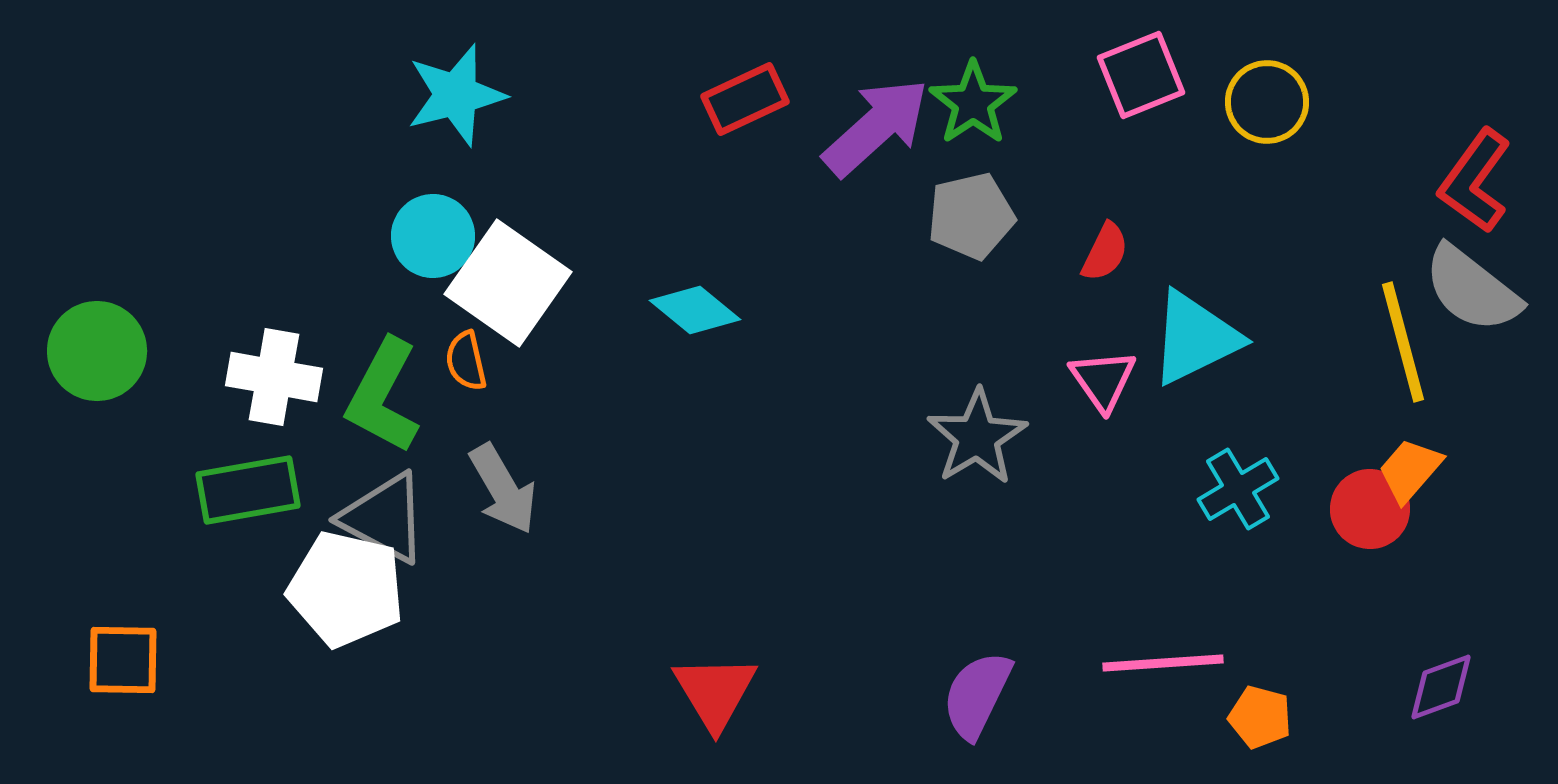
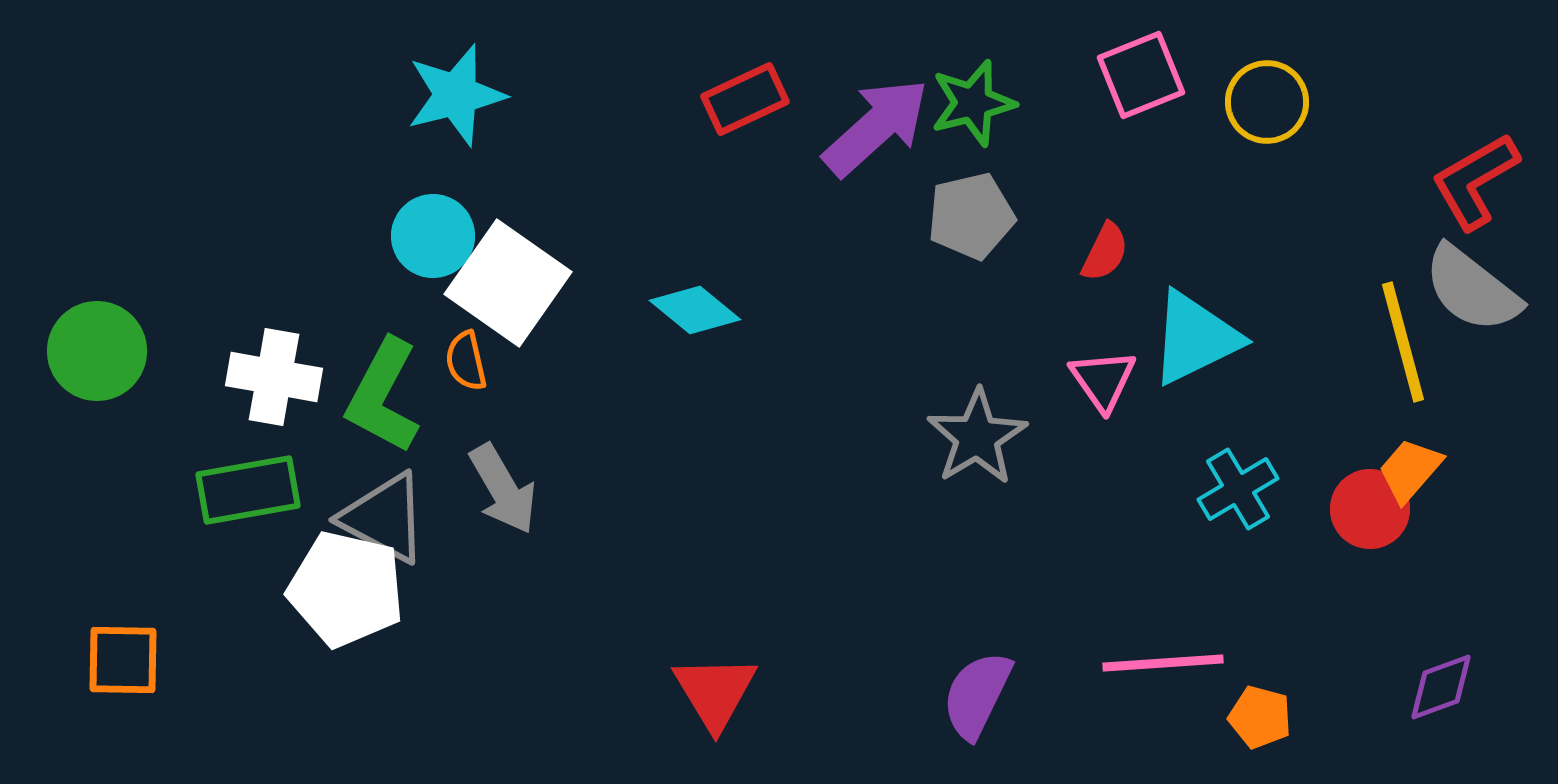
green star: rotated 20 degrees clockwise
red L-shape: rotated 24 degrees clockwise
